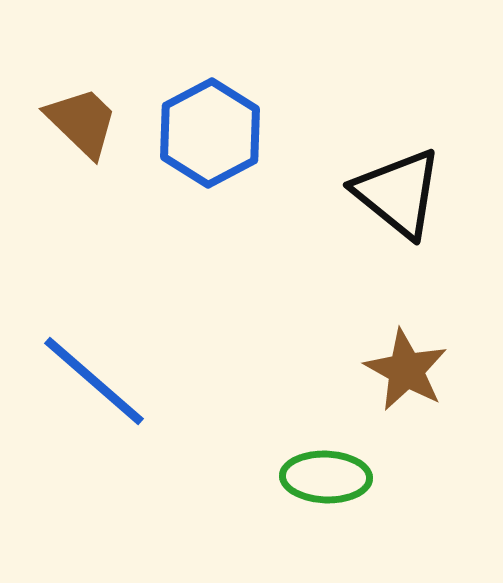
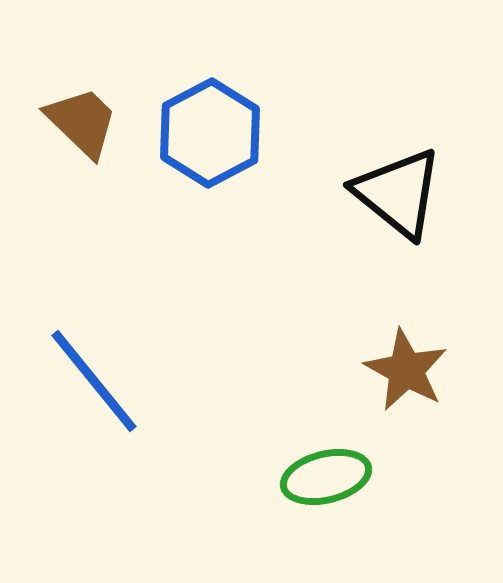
blue line: rotated 10 degrees clockwise
green ellipse: rotated 16 degrees counterclockwise
